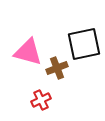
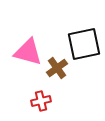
brown cross: rotated 15 degrees counterclockwise
red cross: moved 1 px down; rotated 12 degrees clockwise
